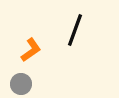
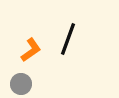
black line: moved 7 px left, 9 px down
